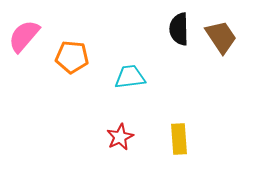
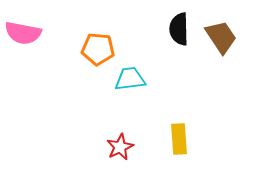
pink semicircle: moved 1 px left, 3 px up; rotated 120 degrees counterclockwise
orange pentagon: moved 26 px right, 8 px up
cyan trapezoid: moved 2 px down
red star: moved 10 px down
